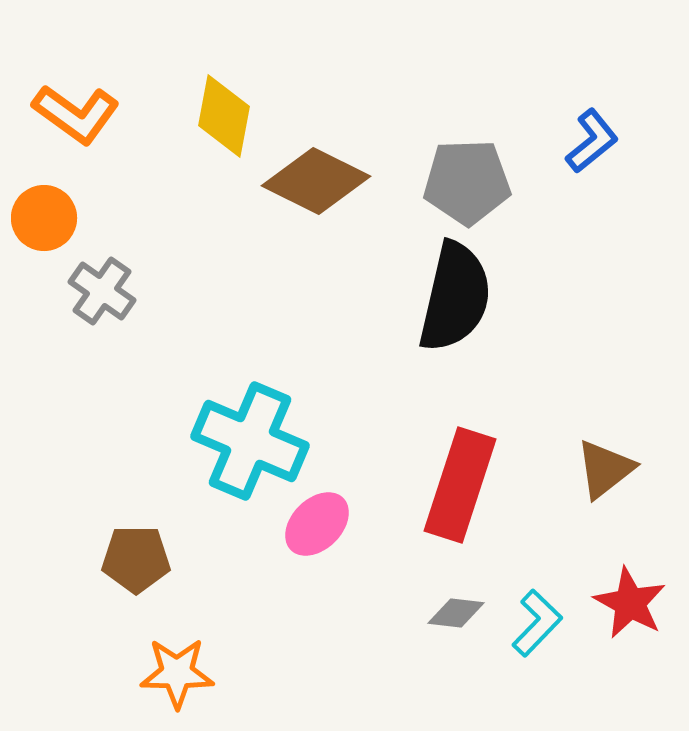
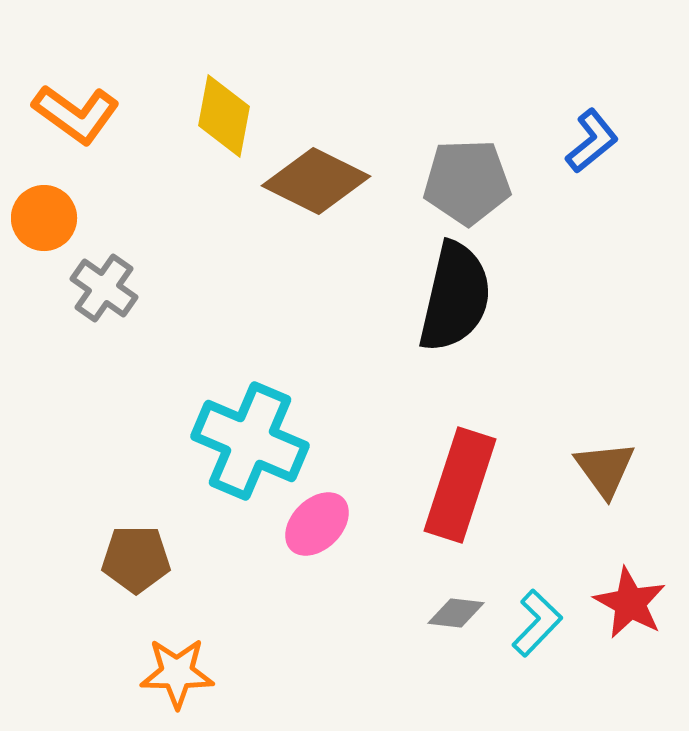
gray cross: moved 2 px right, 3 px up
brown triangle: rotated 28 degrees counterclockwise
